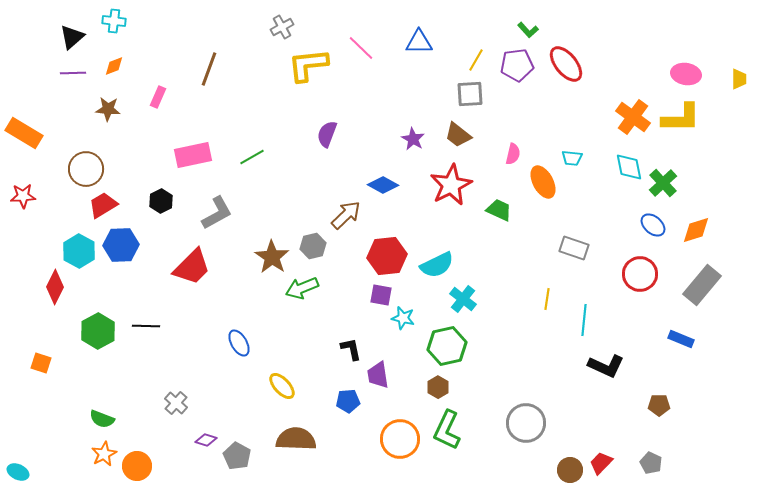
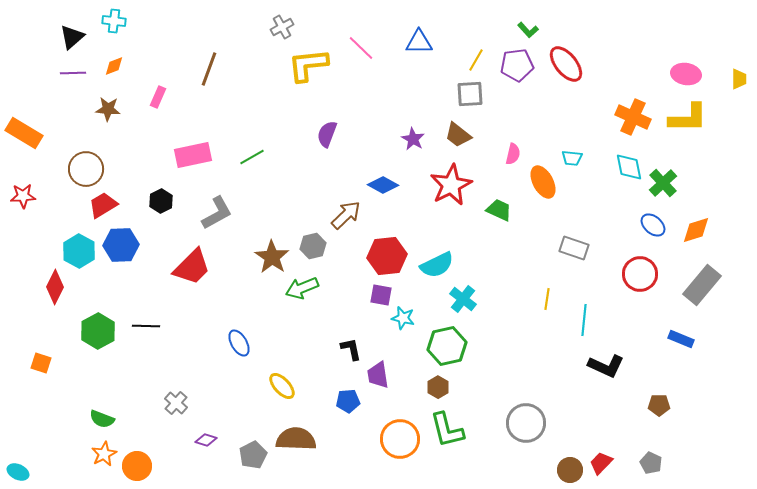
orange cross at (633, 117): rotated 12 degrees counterclockwise
yellow L-shape at (681, 118): moved 7 px right
green L-shape at (447, 430): rotated 39 degrees counterclockwise
gray pentagon at (237, 456): moved 16 px right, 1 px up; rotated 16 degrees clockwise
